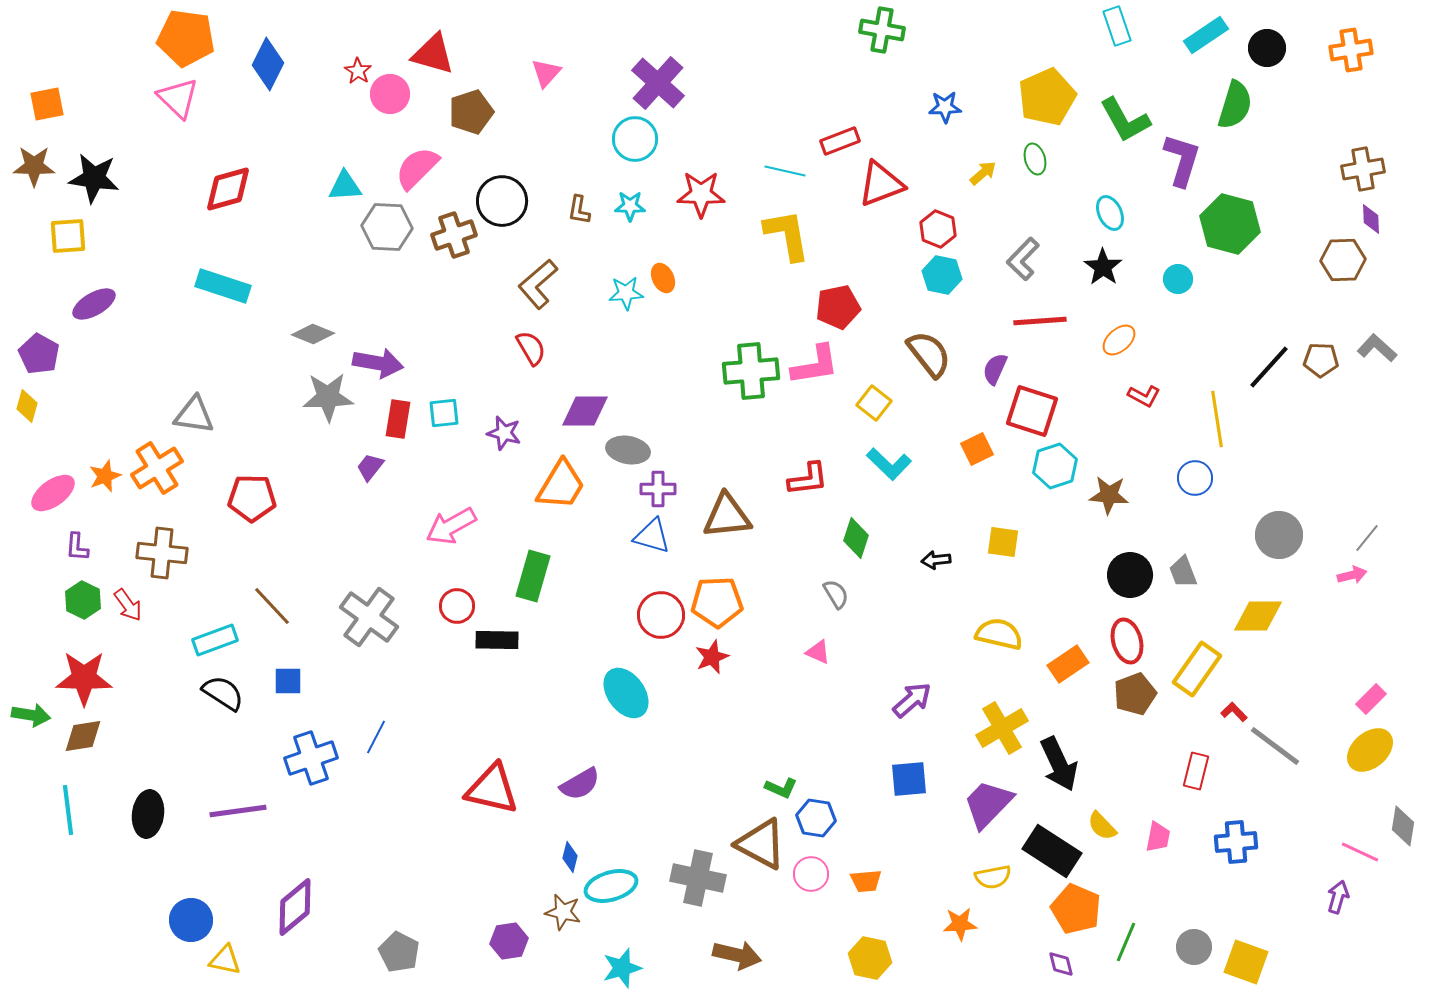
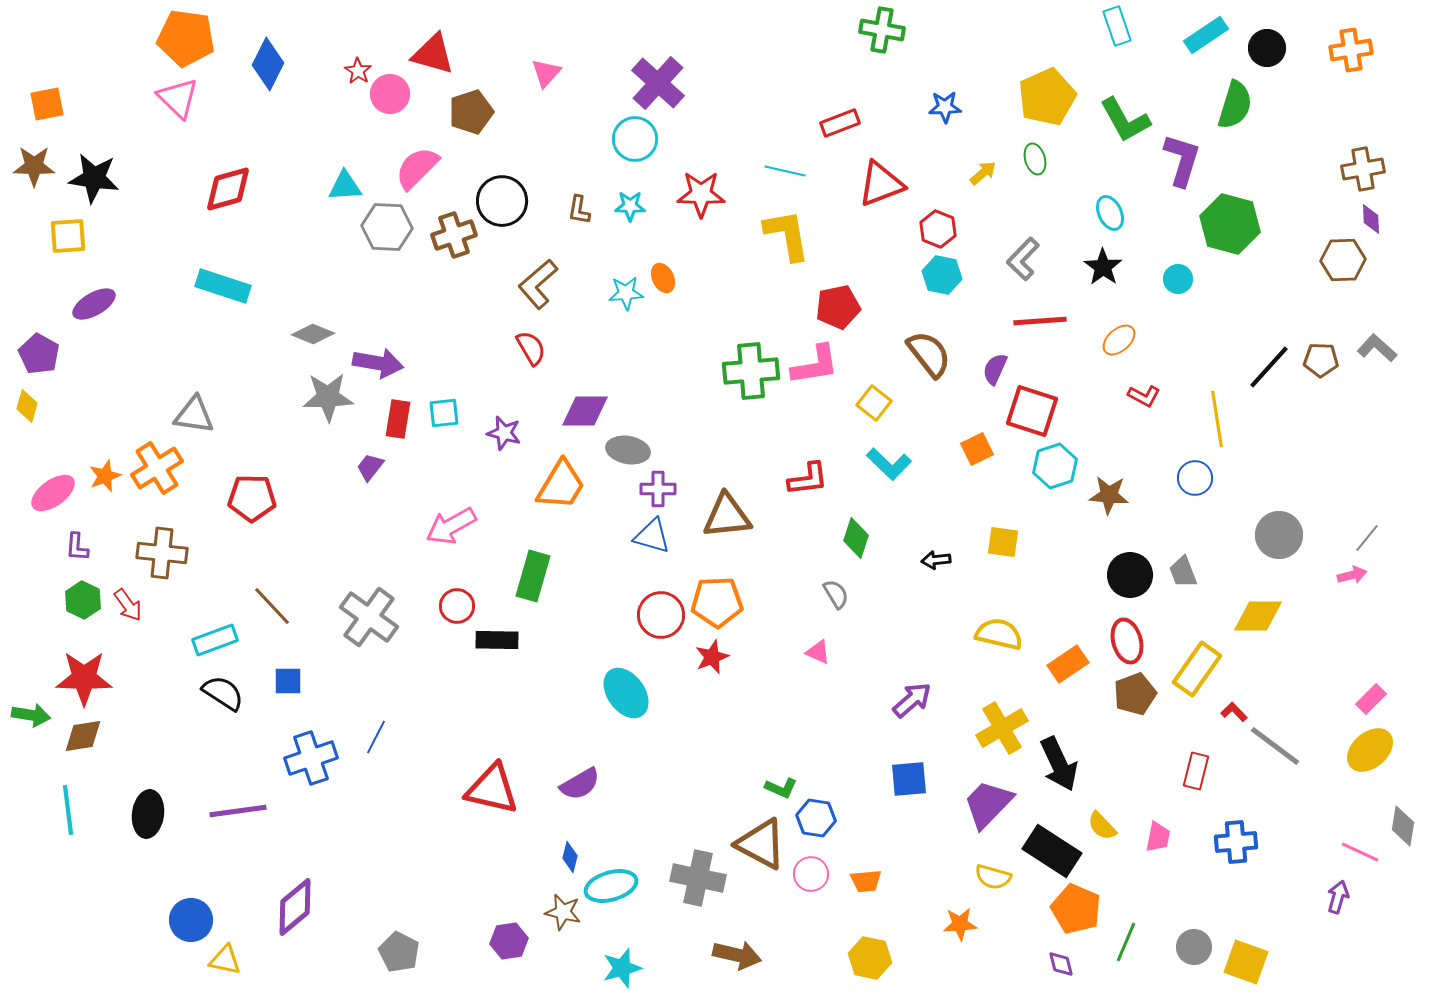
red rectangle at (840, 141): moved 18 px up
yellow semicircle at (993, 877): rotated 27 degrees clockwise
